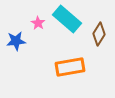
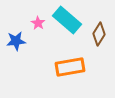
cyan rectangle: moved 1 px down
